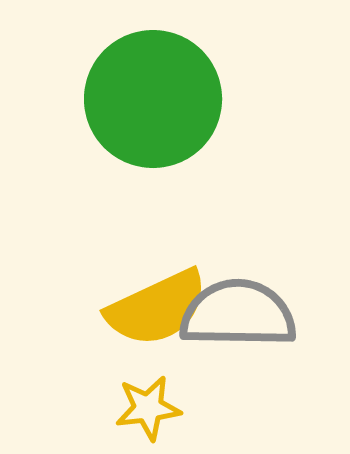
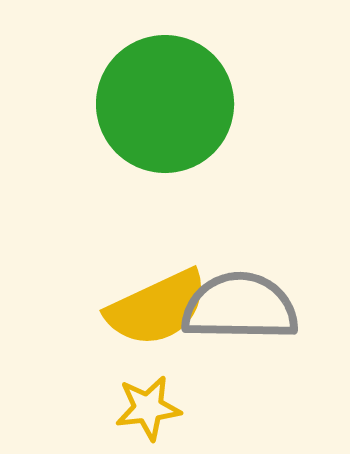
green circle: moved 12 px right, 5 px down
gray semicircle: moved 2 px right, 7 px up
